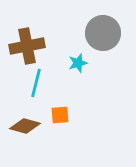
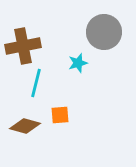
gray circle: moved 1 px right, 1 px up
brown cross: moved 4 px left
